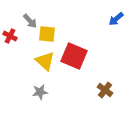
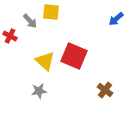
yellow square: moved 4 px right, 22 px up
gray star: moved 1 px left, 1 px up
